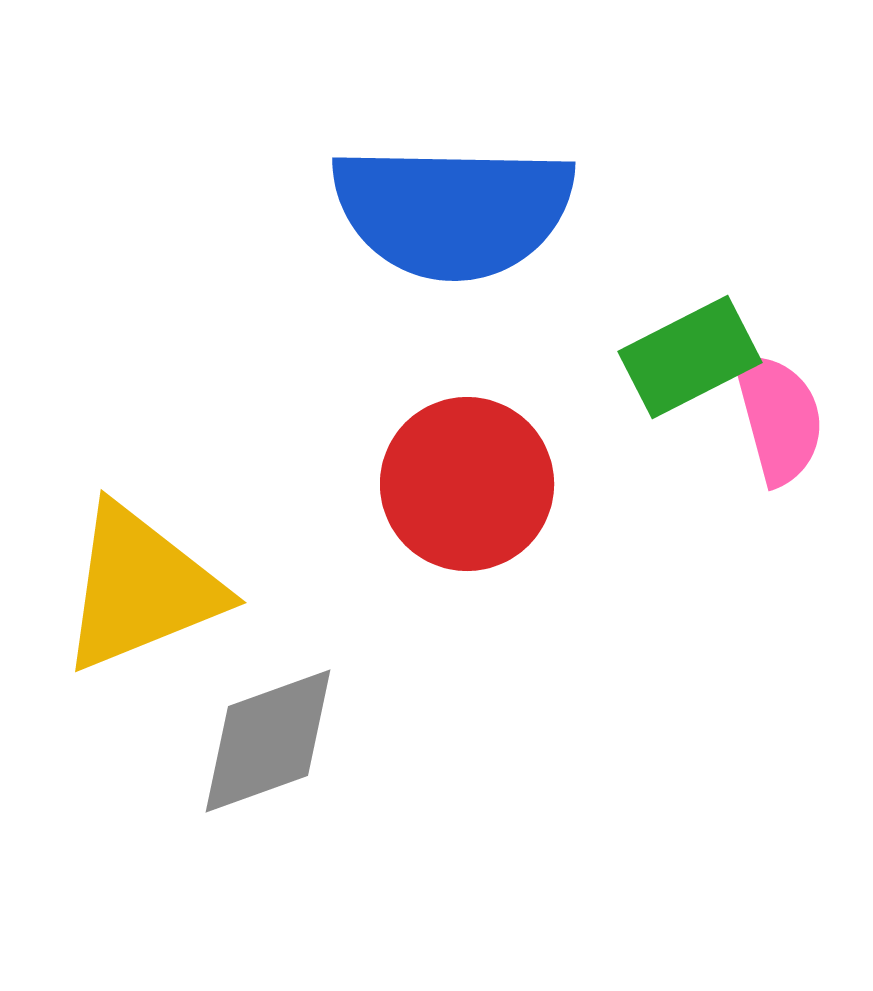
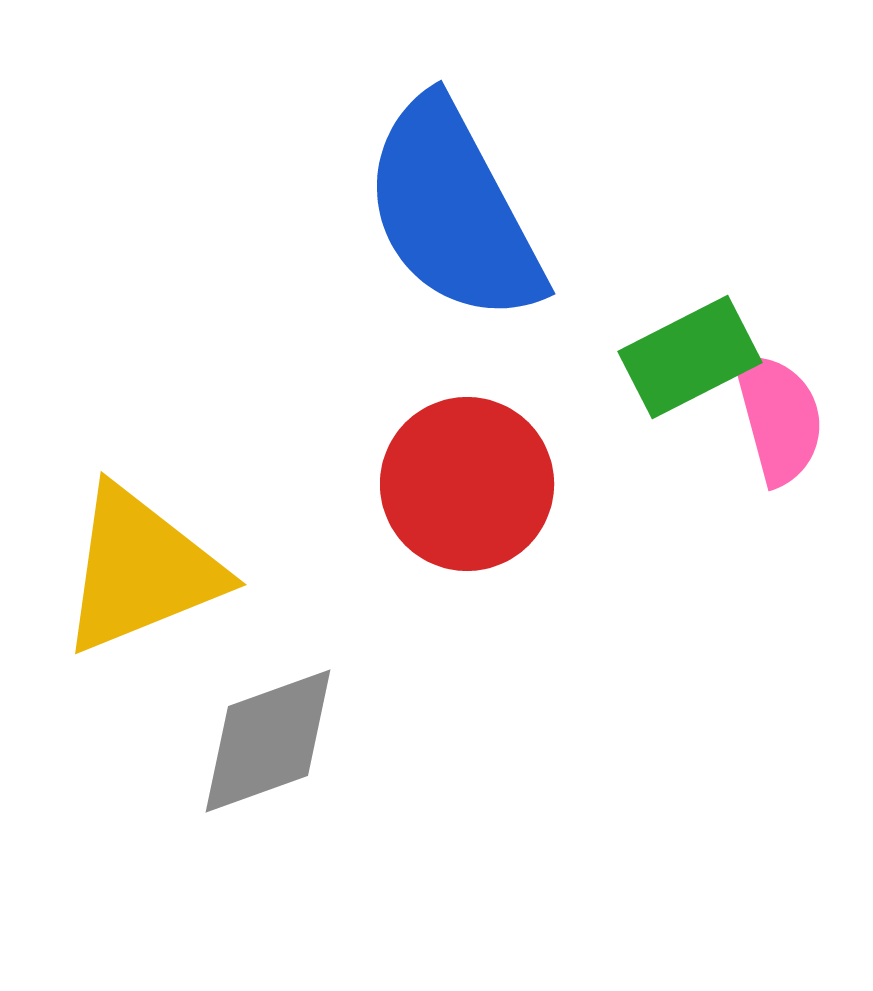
blue semicircle: rotated 61 degrees clockwise
yellow triangle: moved 18 px up
